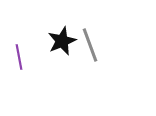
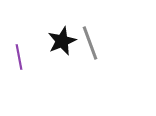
gray line: moved 2 px up
